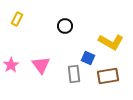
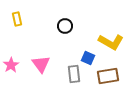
yellow rectangle: rotated 40 degrees counterclockwise
pink triangle: moved 1 px up
